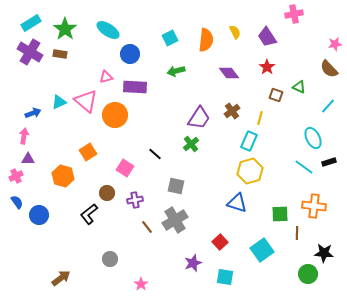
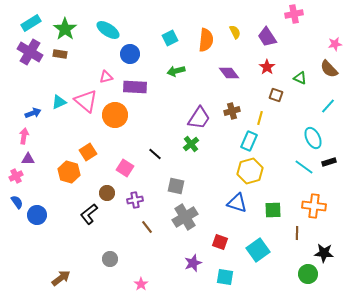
green triangle at (299, 87): moved 1 px right, 9 px up
brown cross at (232, 111): rotated 21 degrees clockwise
orange hexagon at (63, 176): moved 6 px right, 4 px up
green square at (280, 214): moved 7 px left, 4 px up
blue circle at (39, 215): moved 2 px left
gray cross at (175, 220): moved 10 px right, 3 px up
red square at (220, 242): rotated 28 degrees counterclockwise
cyan square at (262, 250): moved 4 px left
